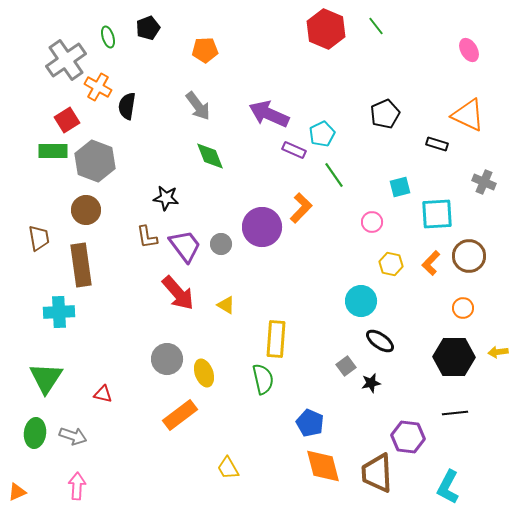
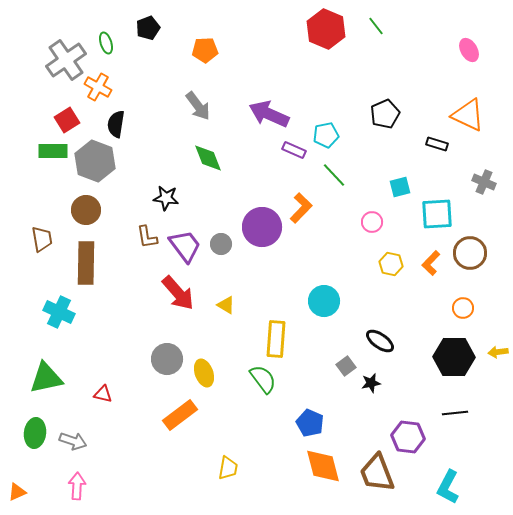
green ellipse at (108, 37): moved 2 px left, 6 px down
black semicircle at (127, 106): moved 11 px left, 18 px down
cyan pentagon at (322, 134): moved 4 px right, 1 px down; rotated 15 degrees clockwise
green diamond at (210, 156): moved 2 px left, 2 px down
green line at (334, 175): rotated 8 degrees counterclockwise
brown trapezoid at (39, 238): moved 3 px right, 1 px down
brown circle at (469, 256): moved 1 px right, 3 px up
brown rectangle at (81, 265): moved 5 px right, 2 px up; rotated 9 degrees clockwise
cyan circle at (361, 301): moved 37 px left
cyan cross at (59, 312): rotated 28 degrees clockwise
green triangle at (46, 378): rotated 45 degrees clockwise
green semicircle at (263, 379): rotated 24 degrees counterclockwise
gray arrow at (73, 436): moved 5 px down
yellow trapezoid at (228, 468): rotated 140 degrees counterclockwise
brown trapezoid at (377, 473): rotated 18 degrees counterclockwise
